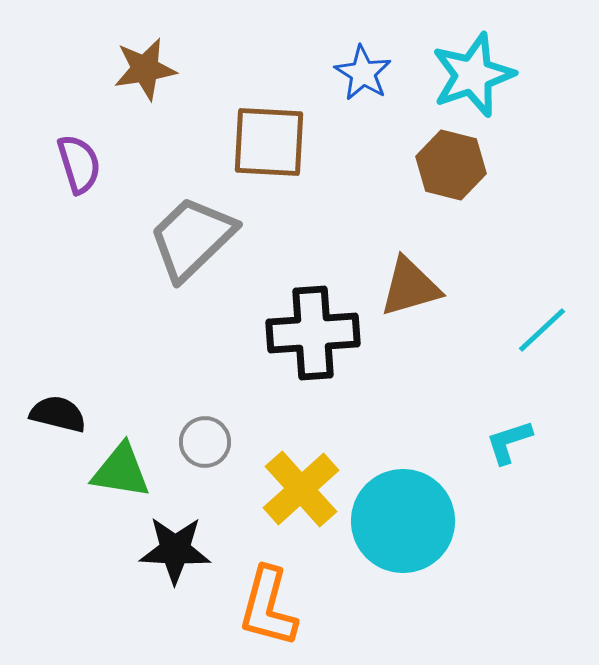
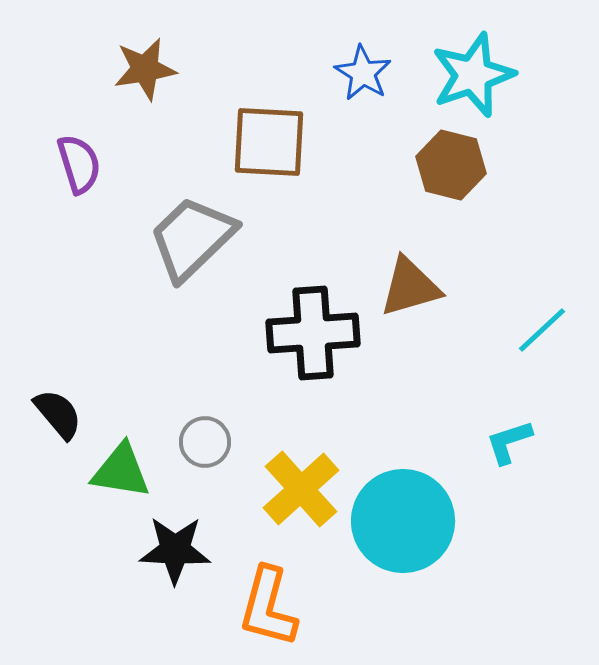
black semicircle: rotated 36 degrees clockwise
